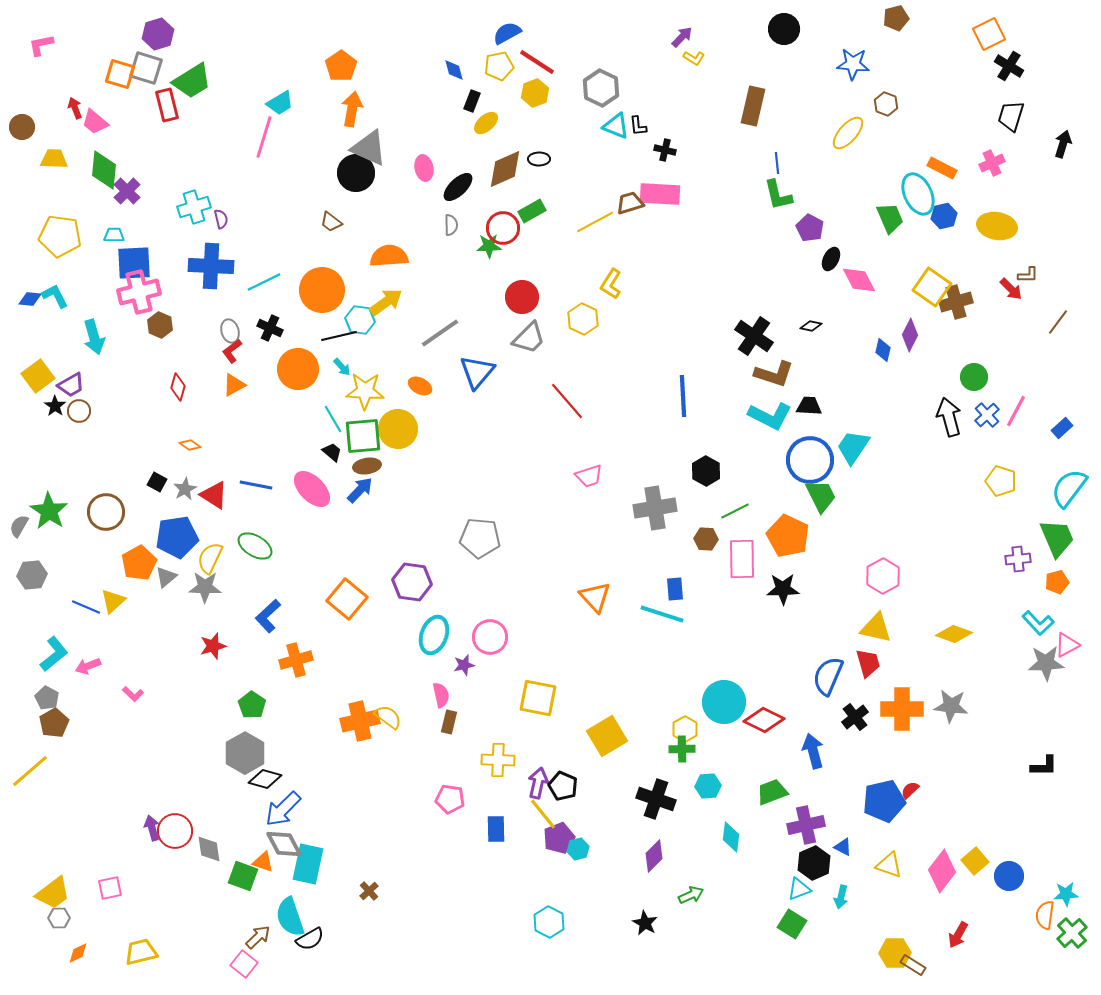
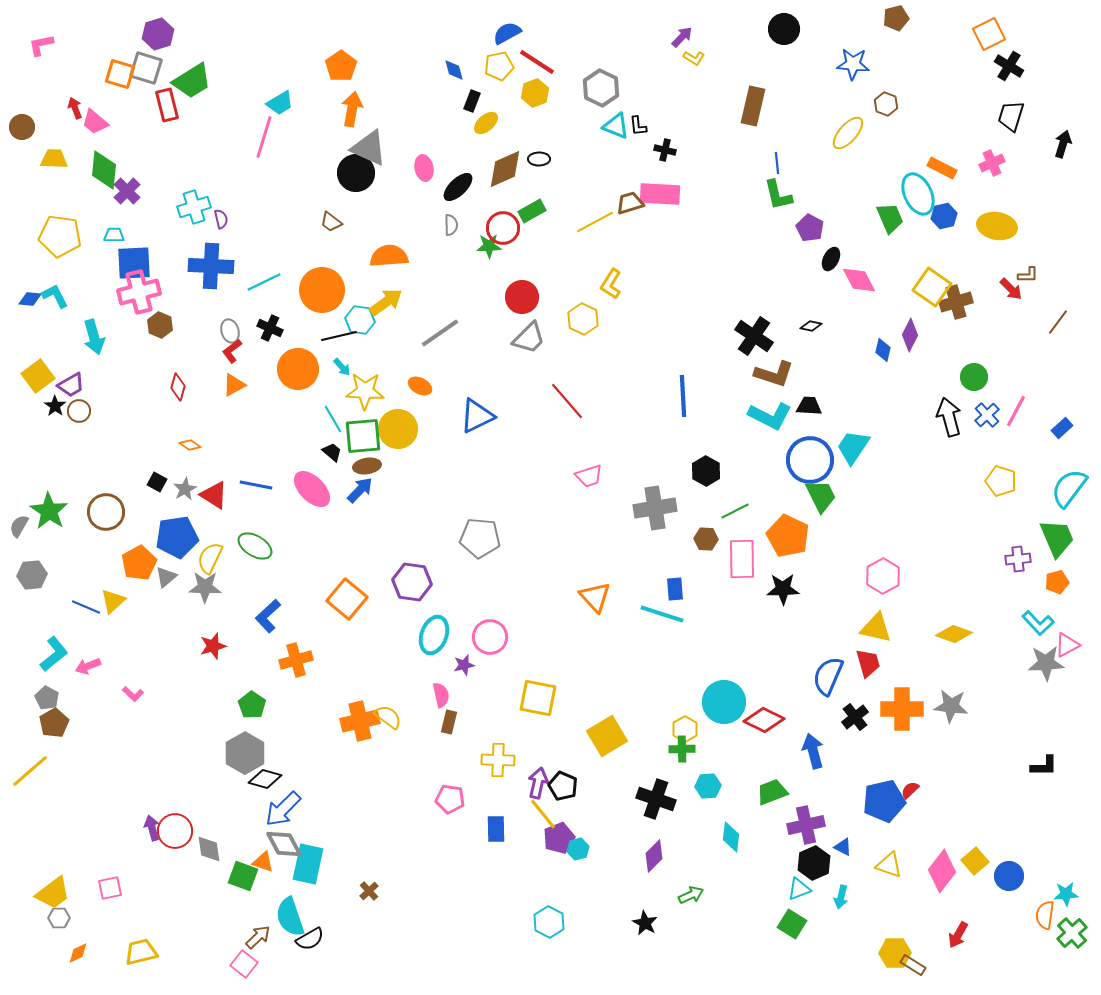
blue triangle at (477, 372): moved 44 px down; rotated 24 degrees clockwise
